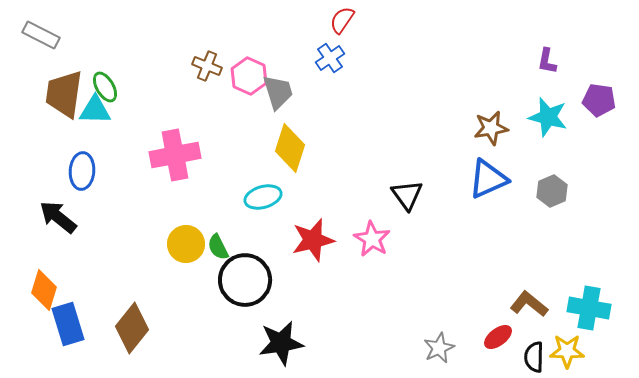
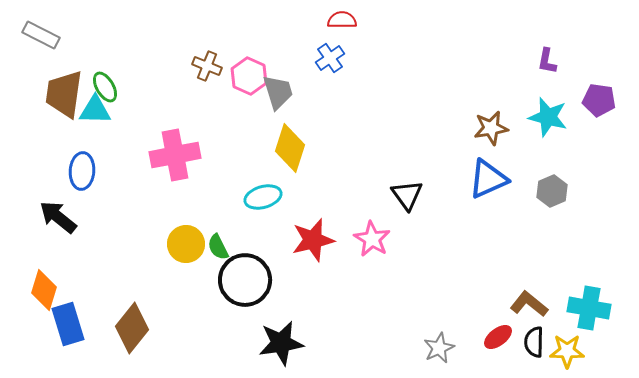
red semicircle: rotated 56 degrees clockwise
black semicircle: moved 15 px up
